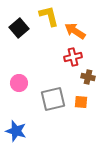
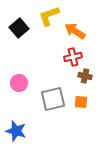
yellow L-shape: rotated 95 degrees counterclockwise
brown cross: moved 3 px left, 1 px up
